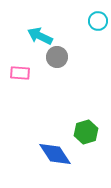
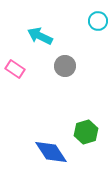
gray circle: moved 8 px right, 9 px down
pink rectangle: moved 5 px left, 4 px up; rotated 30 degrees clockwise
blue diamond: moved 4 px left, 2 px up
